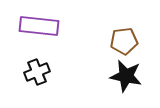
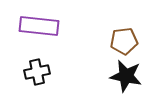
black cross: rotated 10 degrees clockwise
